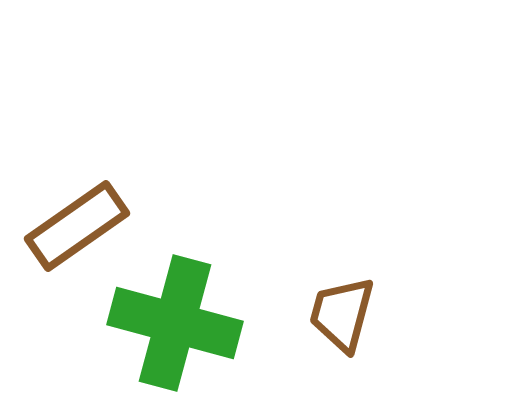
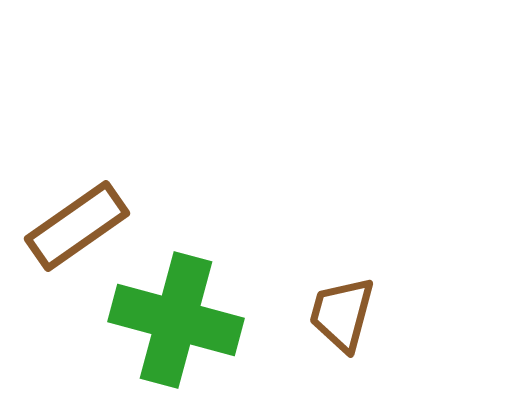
green cross: moved 1 px right, 3 px up
